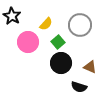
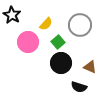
black star: moved 1 px up
